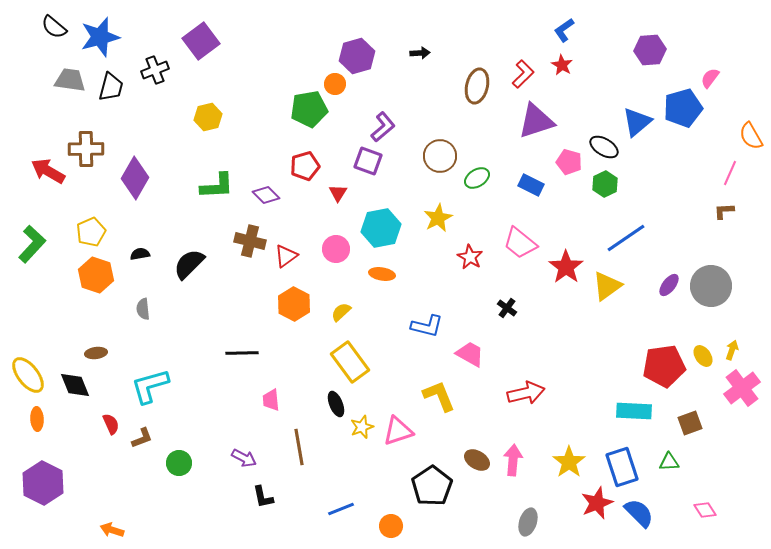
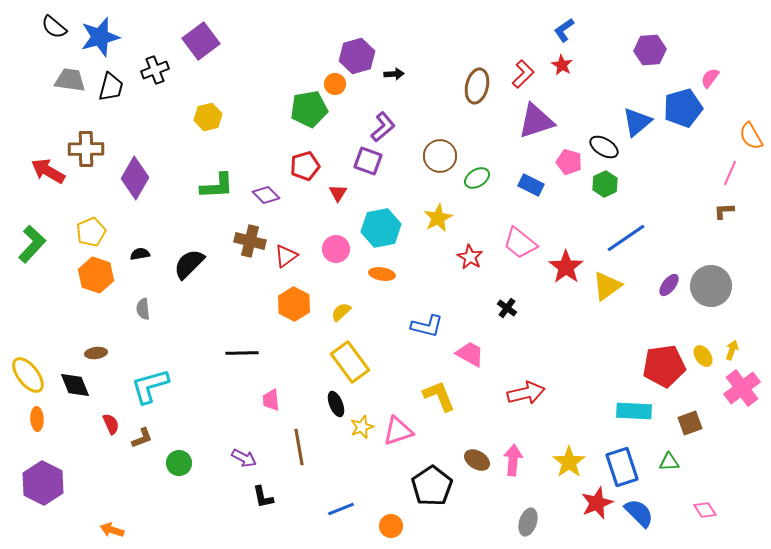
black arrow at (420, 53): moved 26 px left, 21 px down
